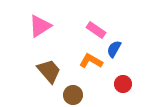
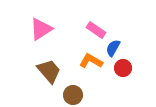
pink triangle: moved 1 px right, 3 px down
blue semicircle: moved 1 px left, 1 px up
red circle: moved 16 px up
